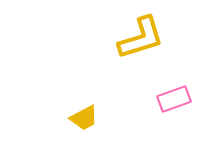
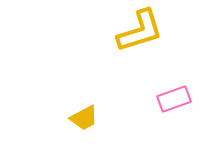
yellow L-shape: moved 1 px left, 7 px up
